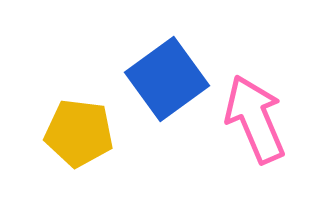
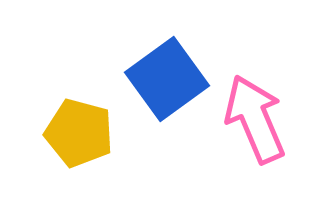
yellow pentagon: rotated 8 degrees clockwise
